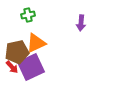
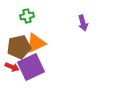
green cross: moved 1 px left, 1 px down
purple arrow: moved 2 px right; rotated 21 degrees counterclockwise
brown pentagon: moved 2 px right, 5 px up
red arrow: rotated 24 degrees counterclockwise
